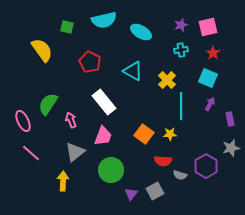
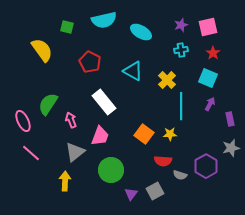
pink trapezoid: moved 3 px left
yellow arrow: moved 2 px right
